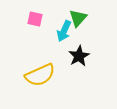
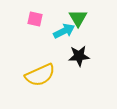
green triangle: rotated 12 degrees counterclockwise
cyan arrow: rotated 140 degrees counterclockwise
black star: rotated 25 degrees clockwise
